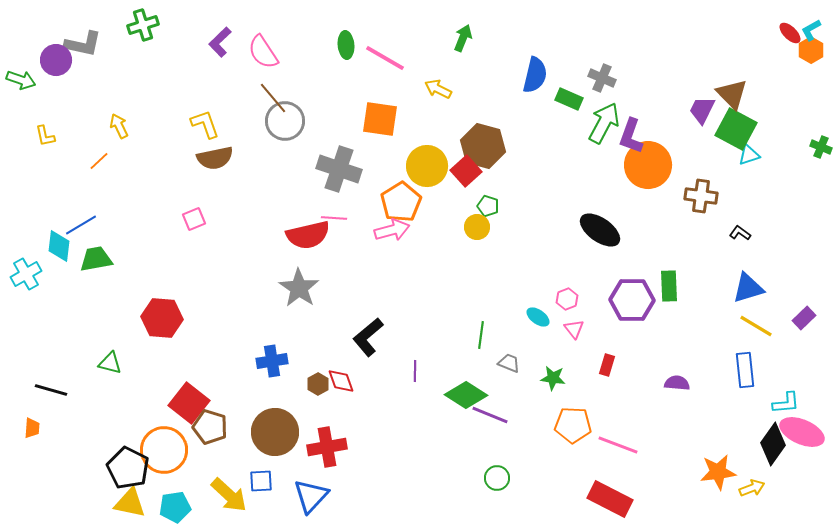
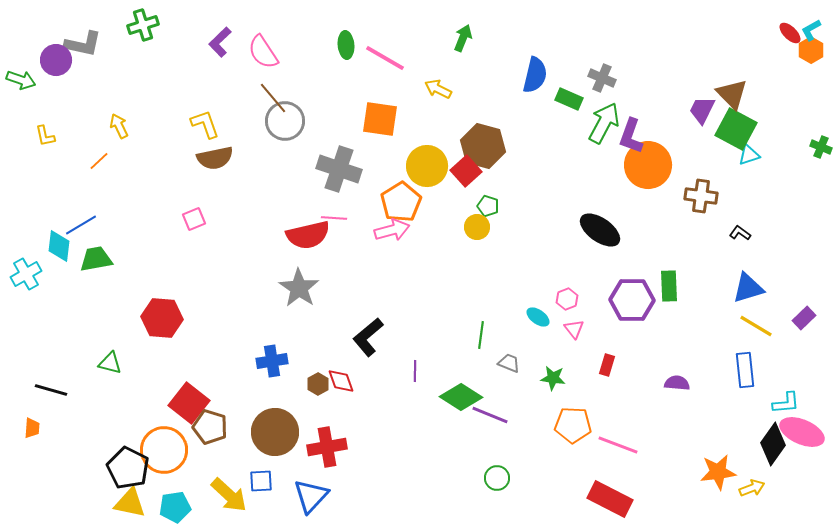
green diamond at (466, 395): moved 5 px left, 2 px down
